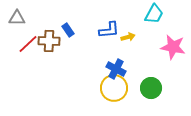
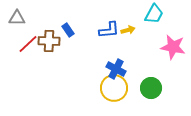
yellow arrow: moved 7 px up
